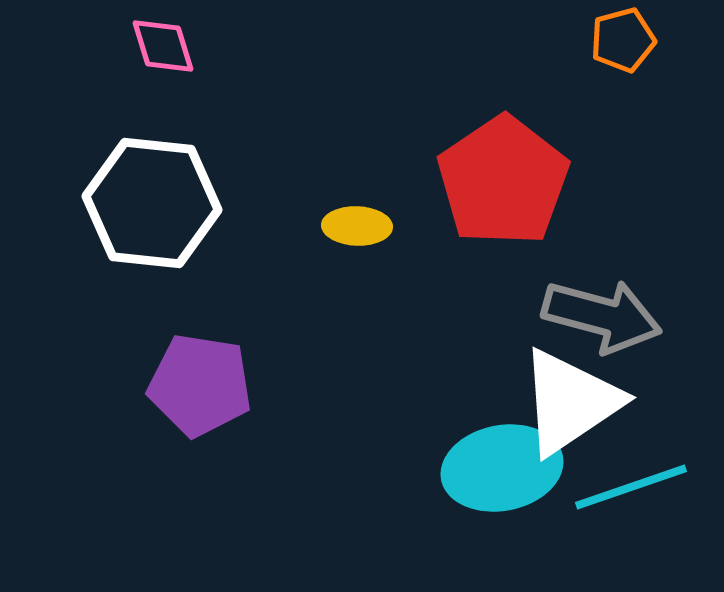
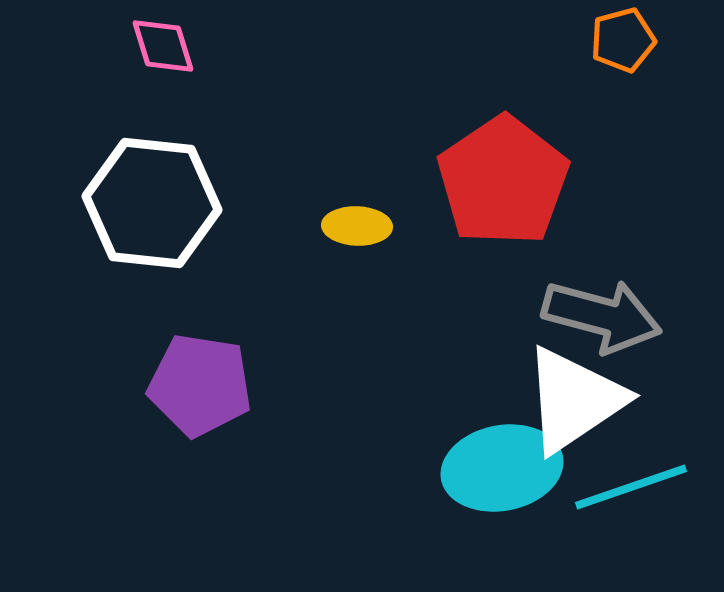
white triangle: moved 4 px right, 2 px up
